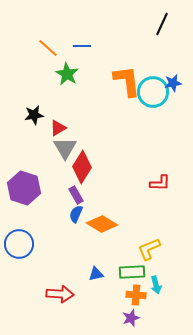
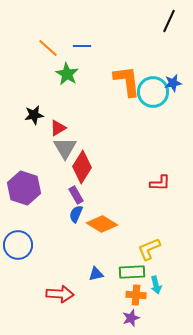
black line: moved 7 px right, 3 px up
blue circle: moved 1 px left, 1 px down
